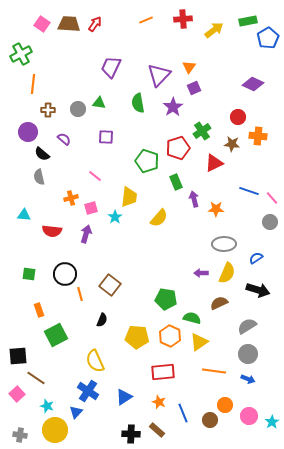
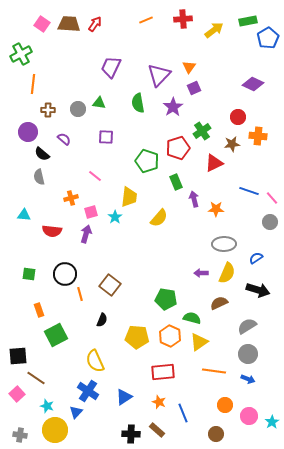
brown star at (232, 144): rotated 14 degrees counterclockwise
pink square at (91, 208): moved 4 px down
brown circle at (210, 420): moved 6 px right, 14 px down
